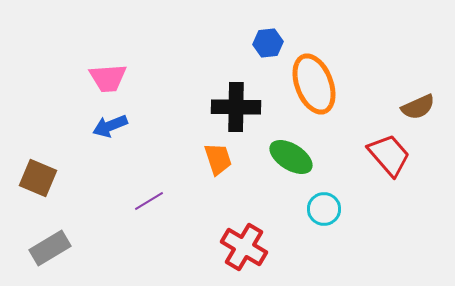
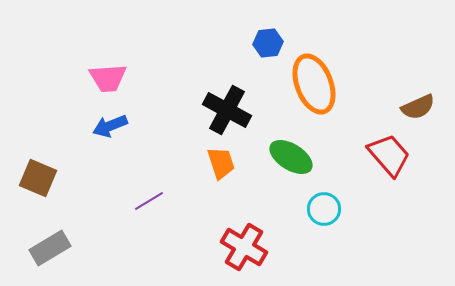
black cross: moved 9 px left, 3 px down; rotated 27 degrees clockwise
orange trapezoid: moved 3 px right, 4 px down
